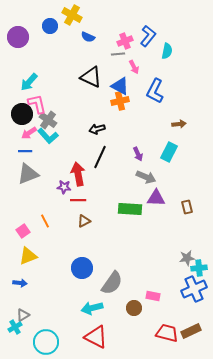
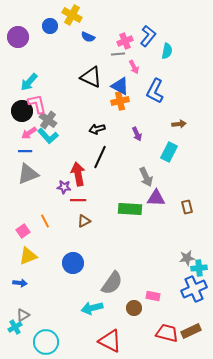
black circle at (22, 114): moved 3 px up
purple arrow at (138, 154): moved 1 px left, 20 px up
gray arrow at (146, 177): rotated 42 degrees clockwise
blue circle at (82, 268): moved 9 px left, 5 px up
red triangle at (96, 337): moved 14 px right, 4 px down
